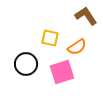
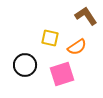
black circle: moved 1 px left, 1 px down
pink square: moved 2 px down
